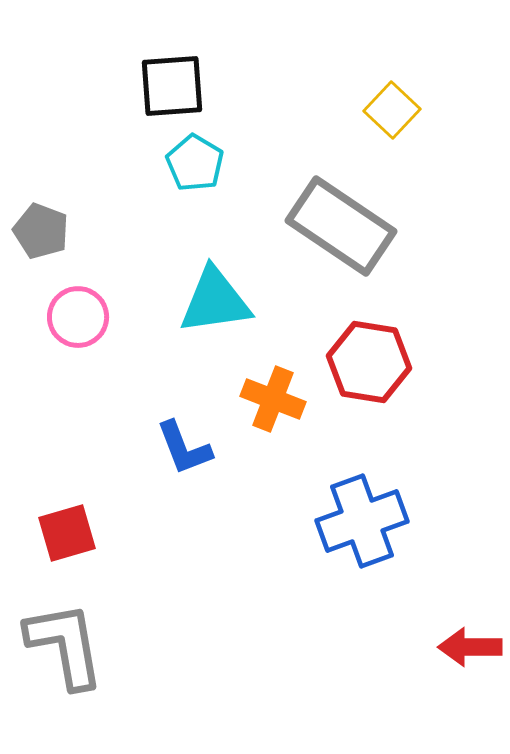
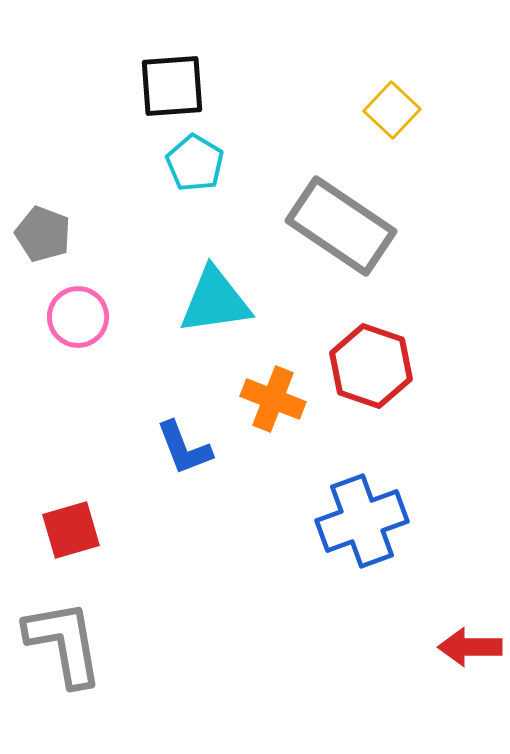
gray pentagon: moved 2 px right, 3 px down
red hexagon: moved 2 px right, 4 px down; rotated 10 degrees clockwise
red square: moved 4 px right, 3 px up
gray L-shape: moved 1 px left, 2 px up
